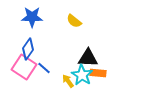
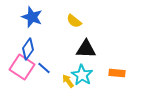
blue star: rotated 20 degrees clockwise
black triangle: moved 2 px left, 9 px up
pink square: moved 2 px left
orange rectangle: moved 19 px right
